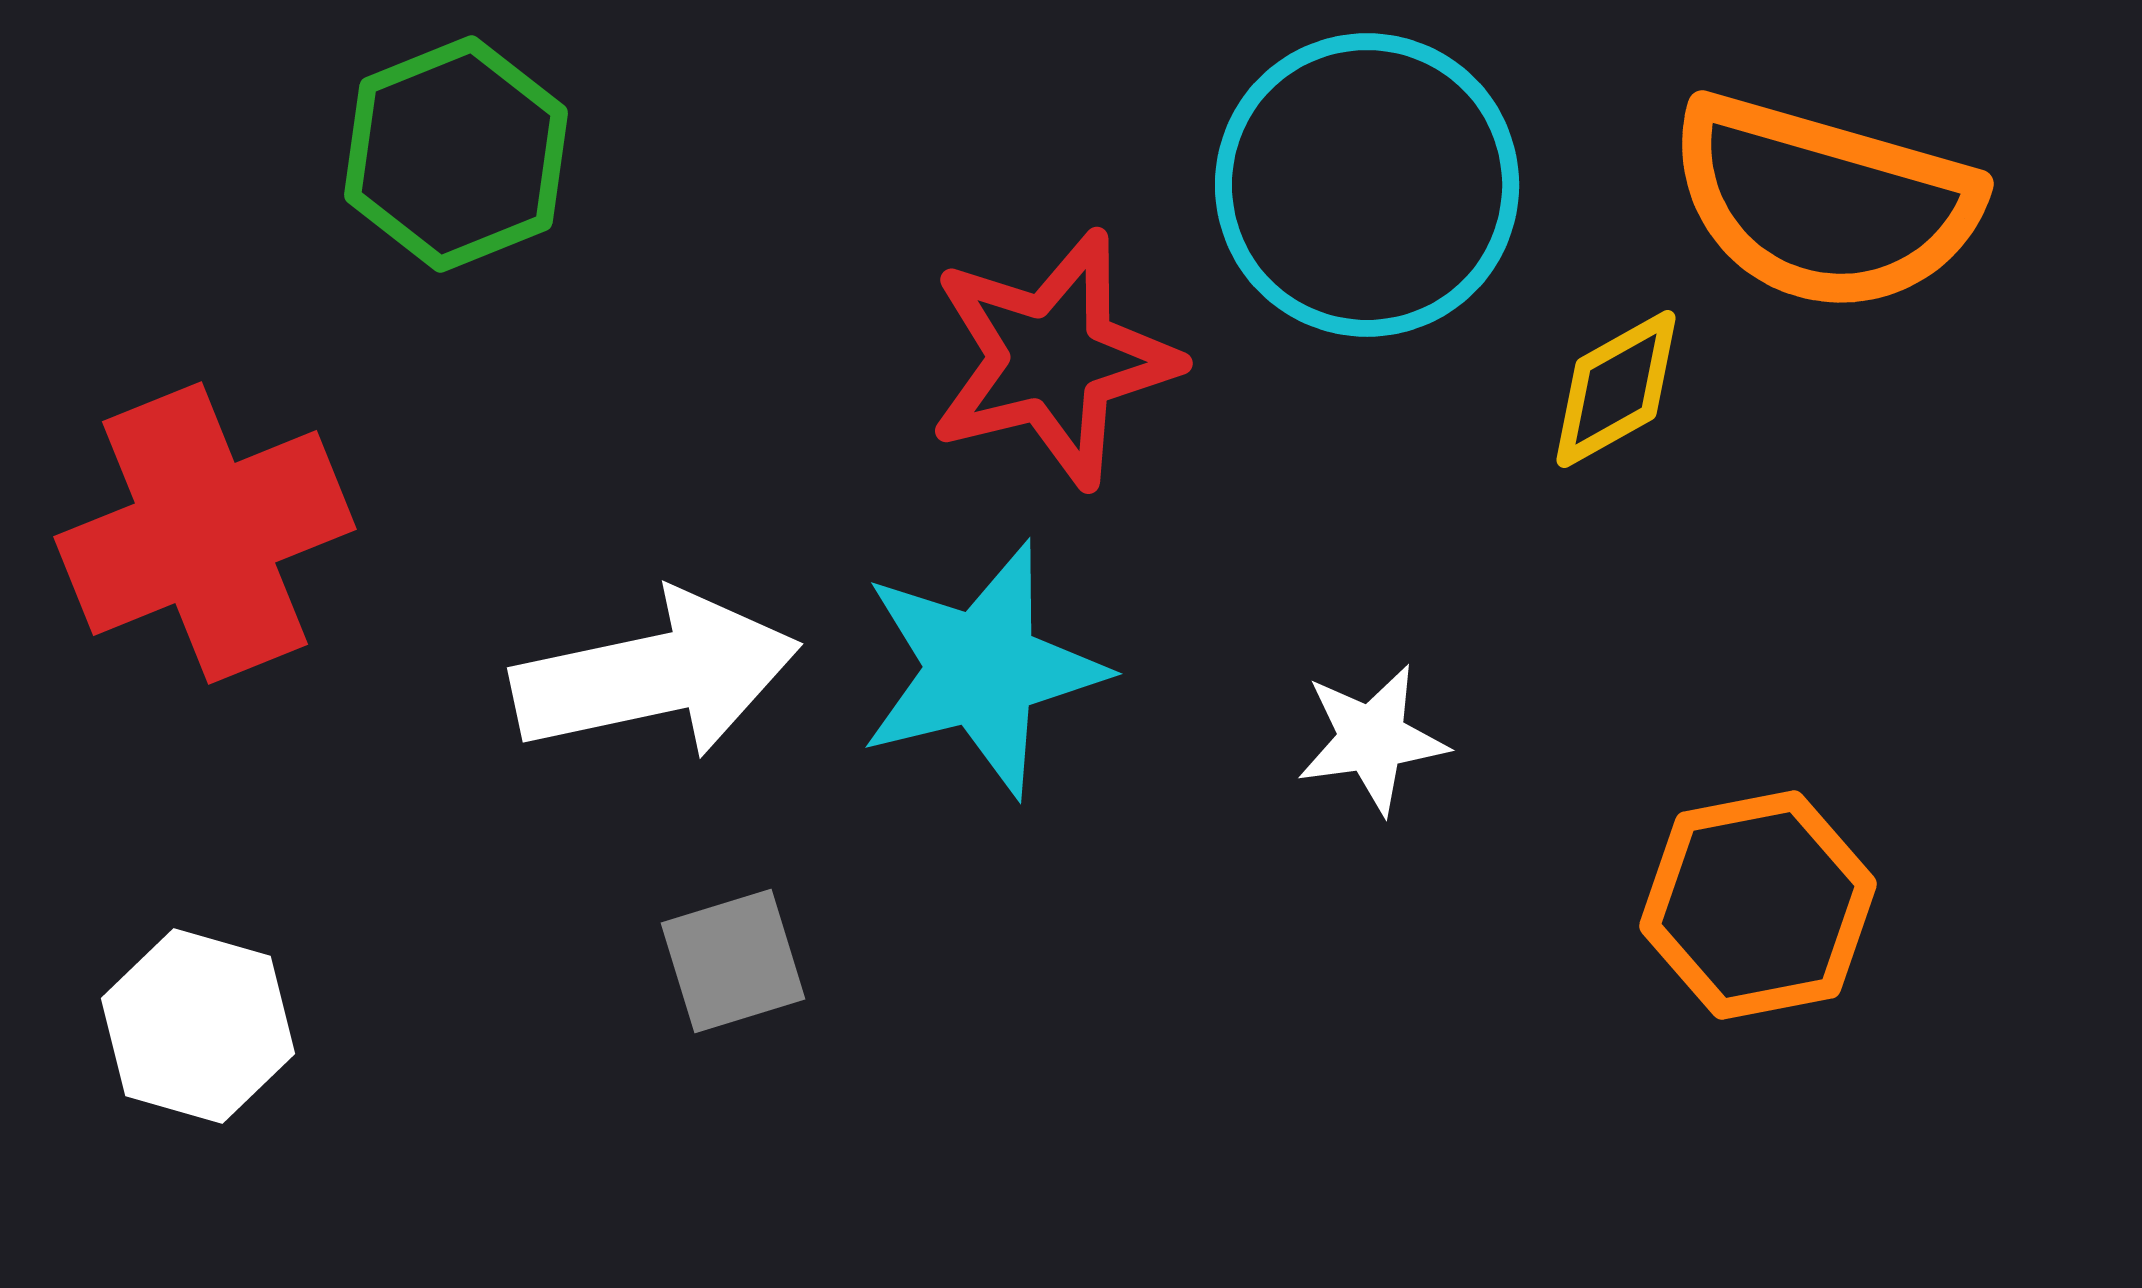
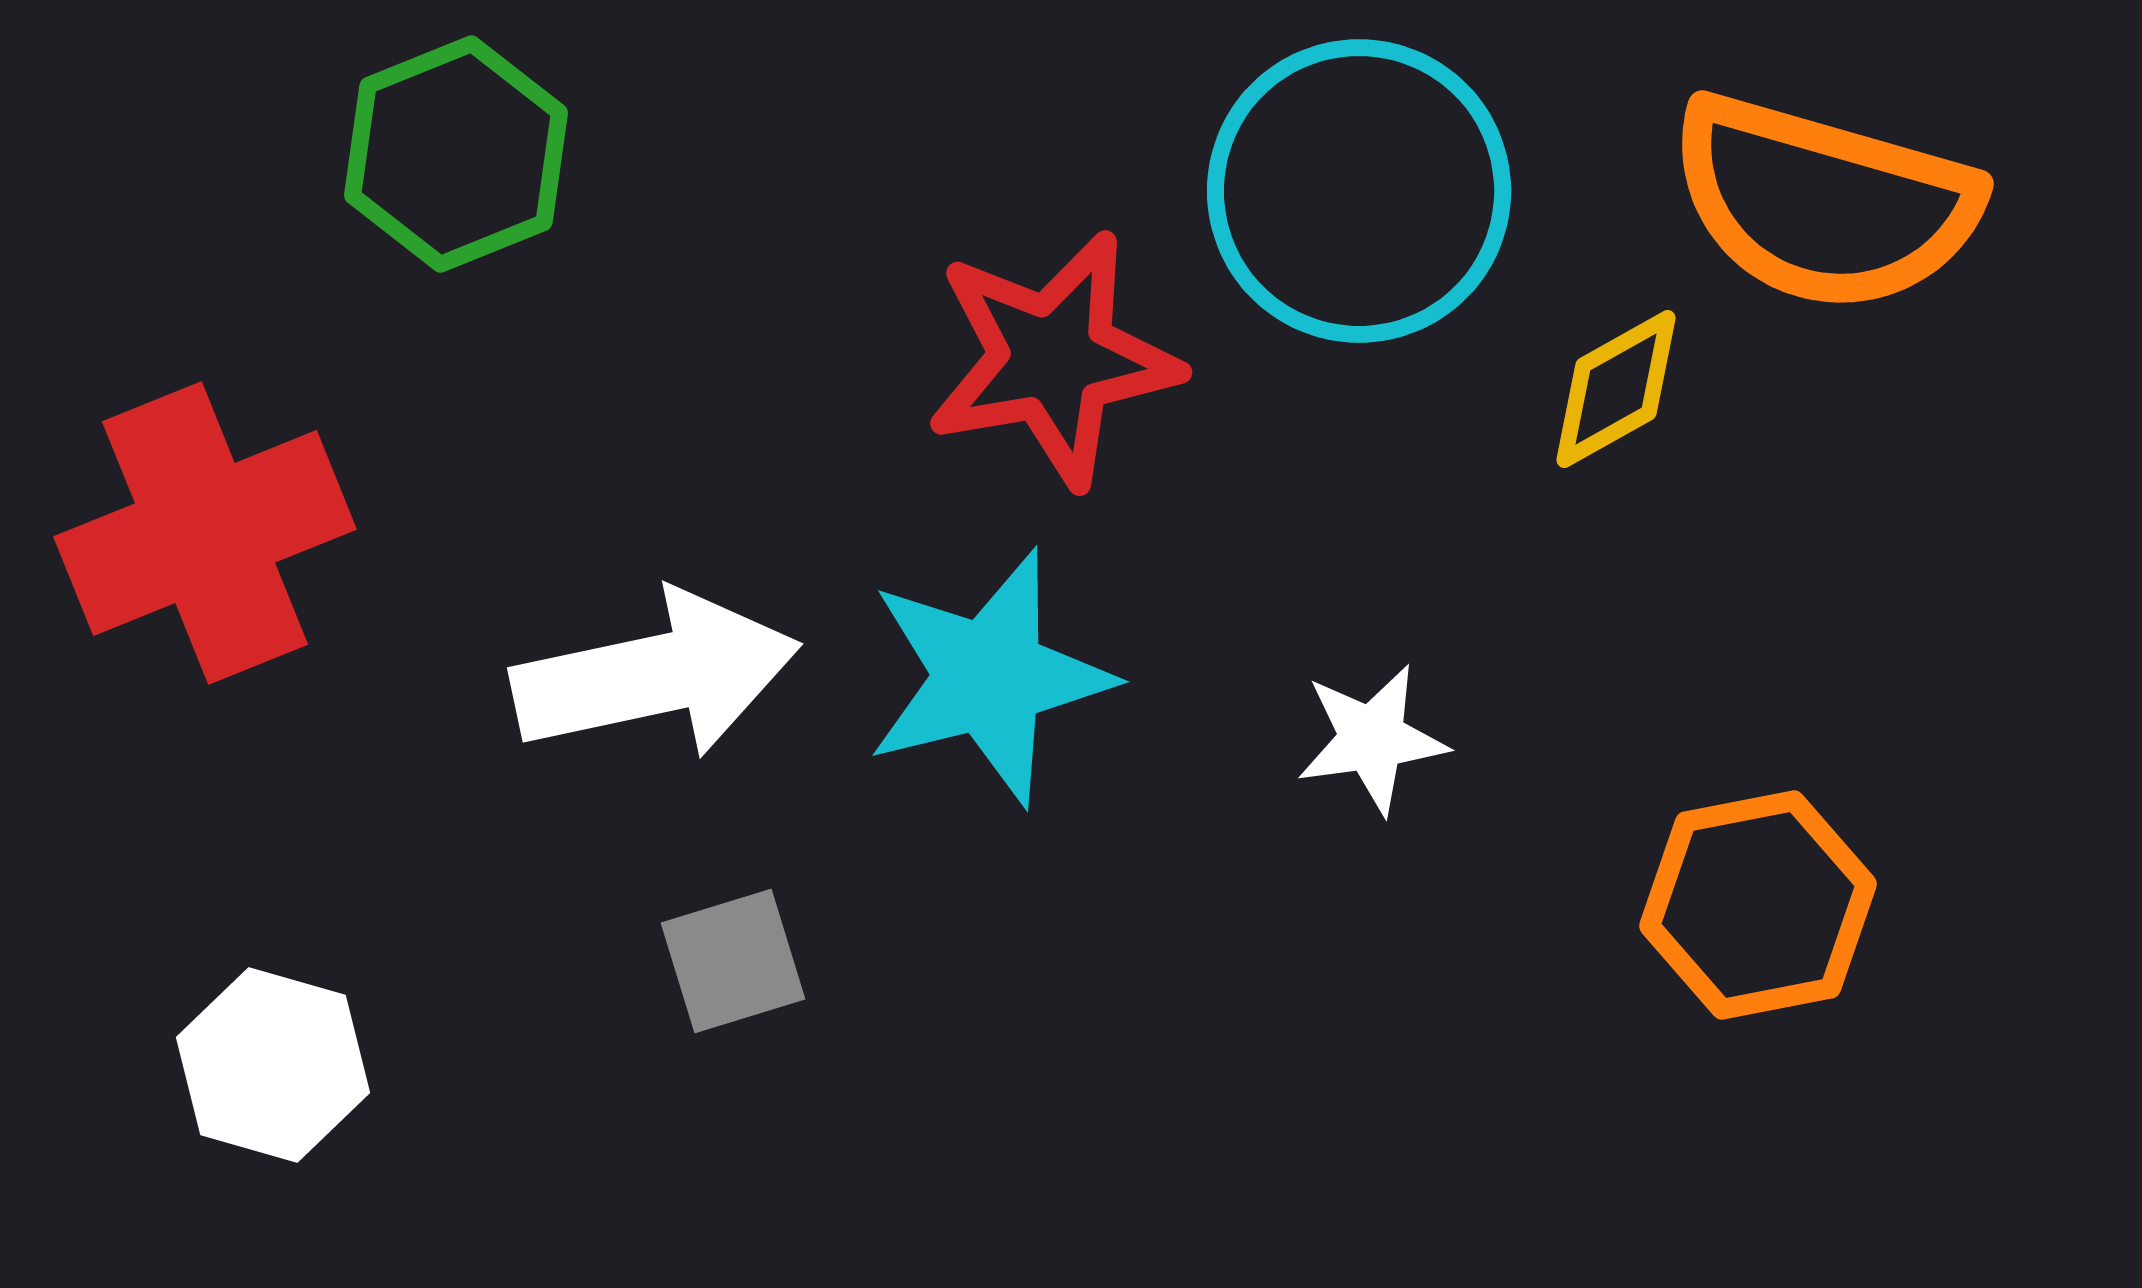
cyan circle: moved 8 px left, 6 px down
red star: rotated 4 degrees clockwise
cyan star: moved 7 px right, 8 px down
white hexagon: moved 75 px right, 39 px down
